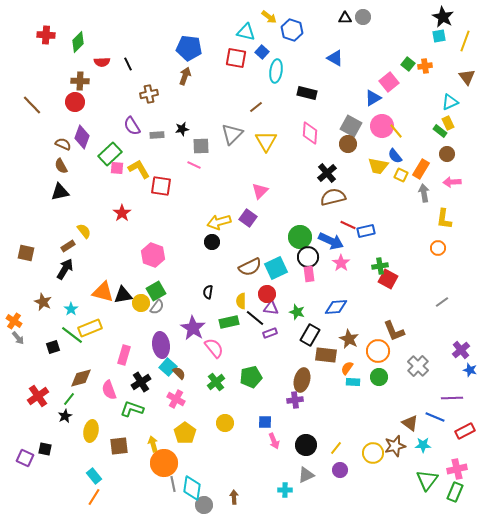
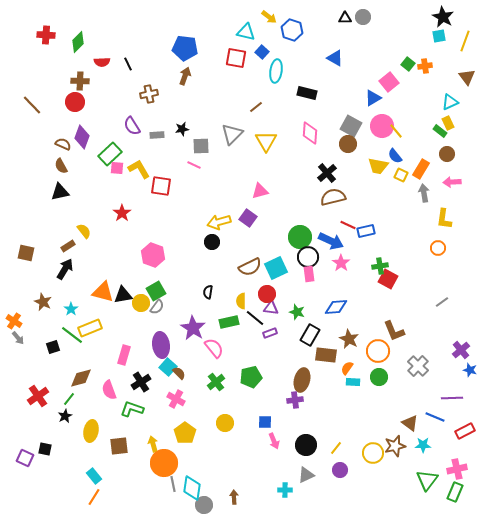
blue pentagon at (189, 48): moved 4 px left
pink triangle at (260, 191): rotated 30 degrees clockwise
